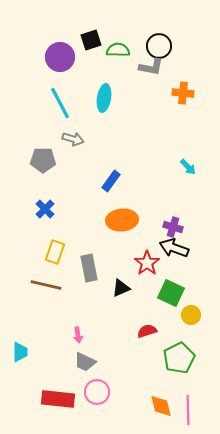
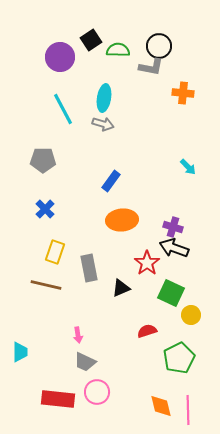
black square: rotated 15 degrees counterclockwise
cyan line: moved 3 px right, 6 px down
gray arrow: moved 30 px right, 15 px up
